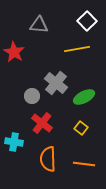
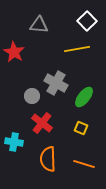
gray cross: rotated 10 degrees counterclockwise
green ellipse: rotated 25 degrees counterclockwise
yellow square: rotated 16 degrees counterclockwise
orange line: rotated 10 degrees clockwise
